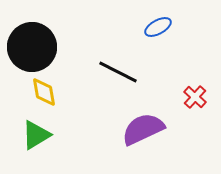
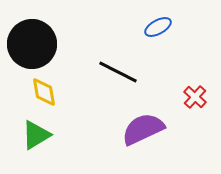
black circle: moved 3 px up
